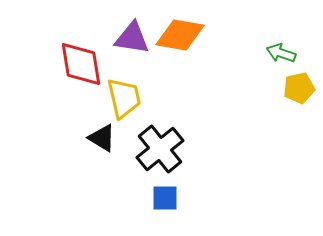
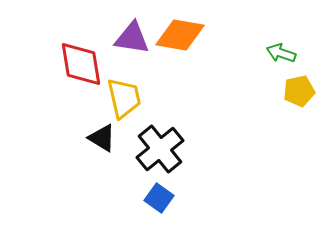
yellow pentagon: moved 3 px down
blue square: moved 6 px left; rotated 36 degrees clockwise
